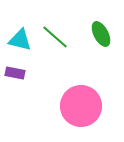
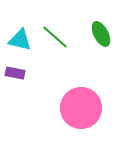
pink circle: moved 2 px down
